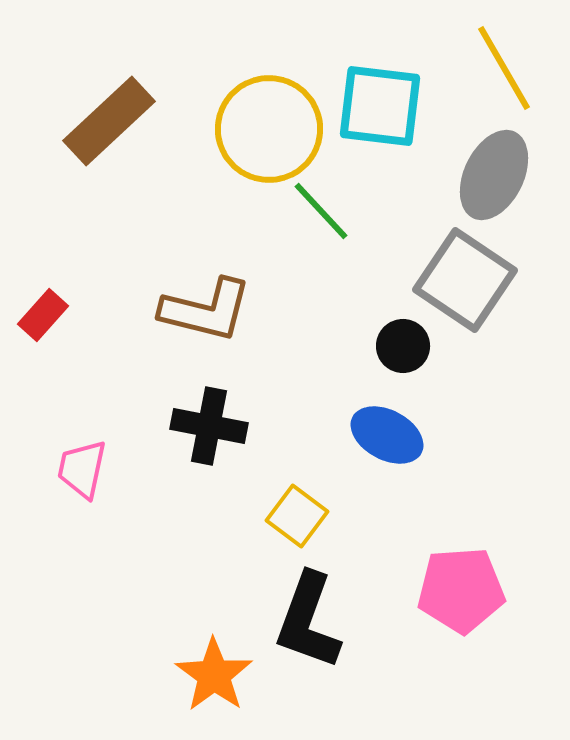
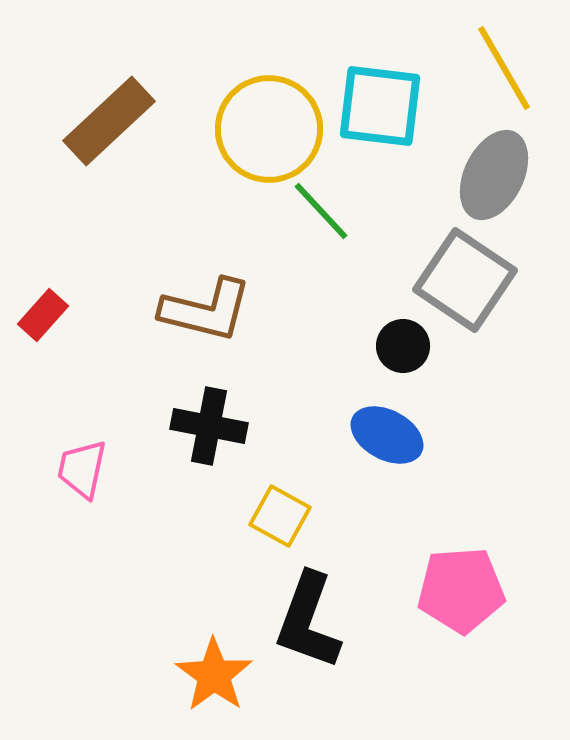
yellow square: moved 17 px left; rotated 8 degrees counterclockwise
